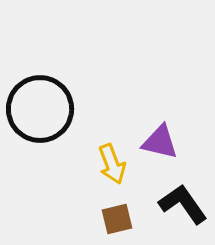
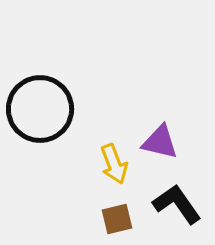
yellow arrow: moved 2 px right
black L-shape: moved 6 px left
